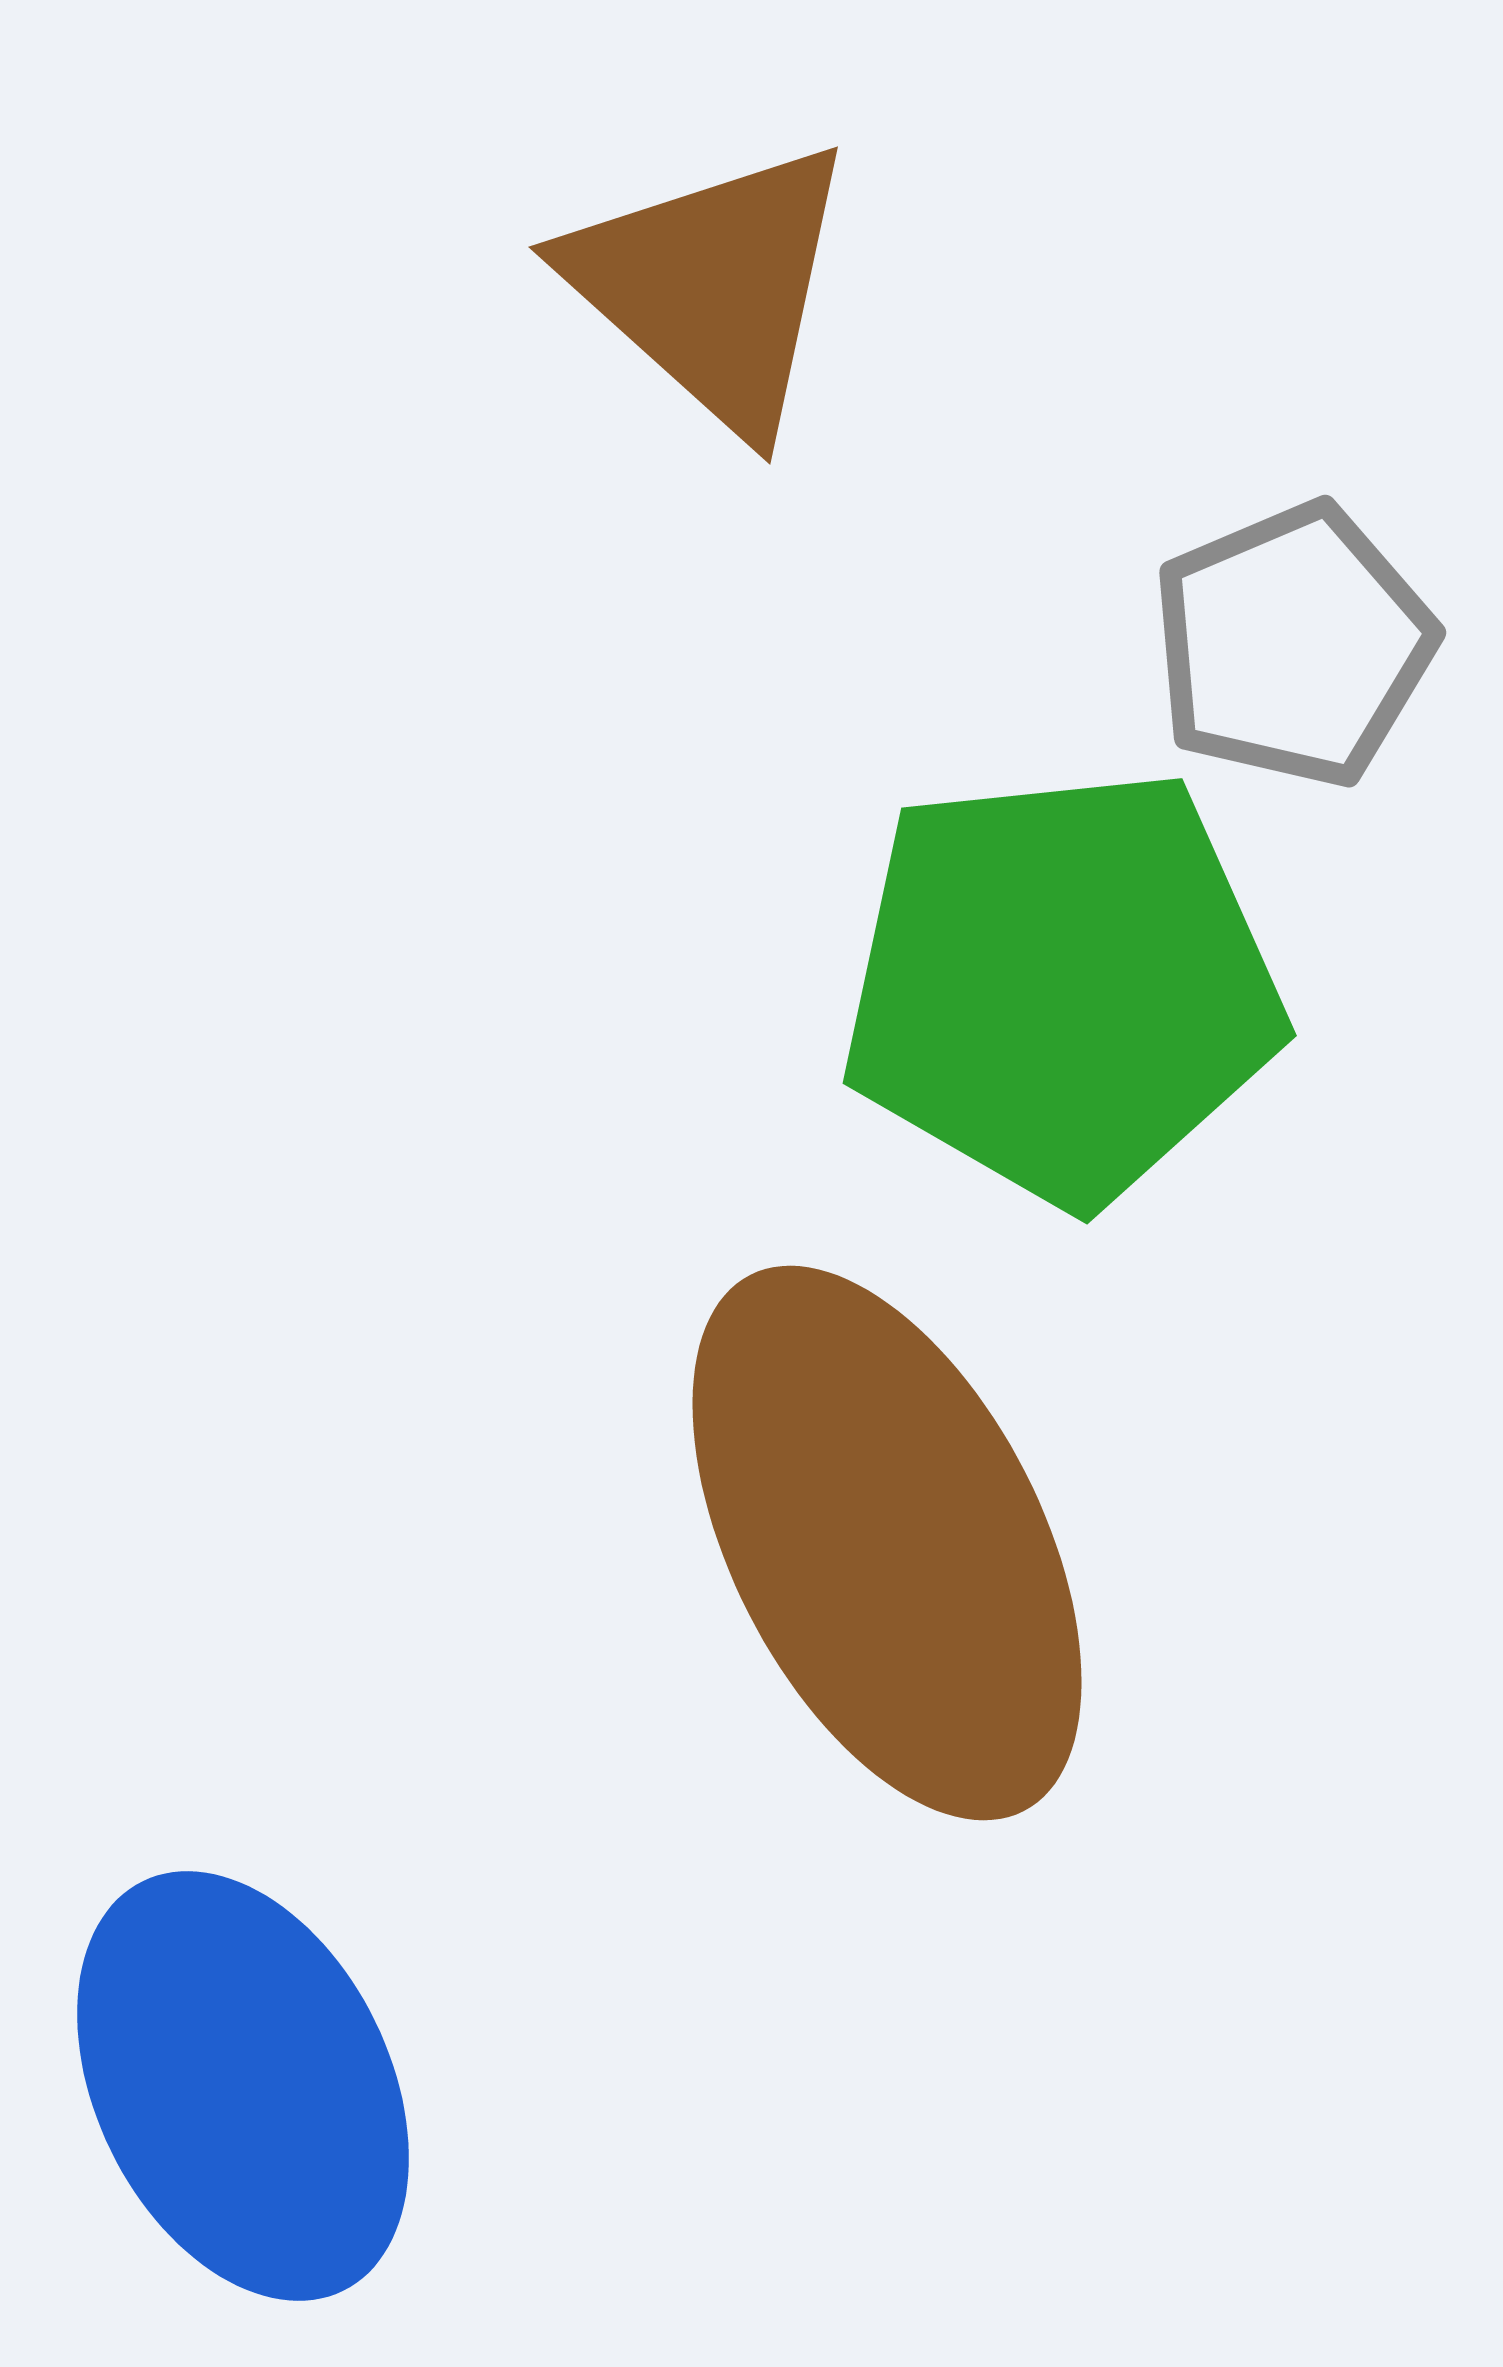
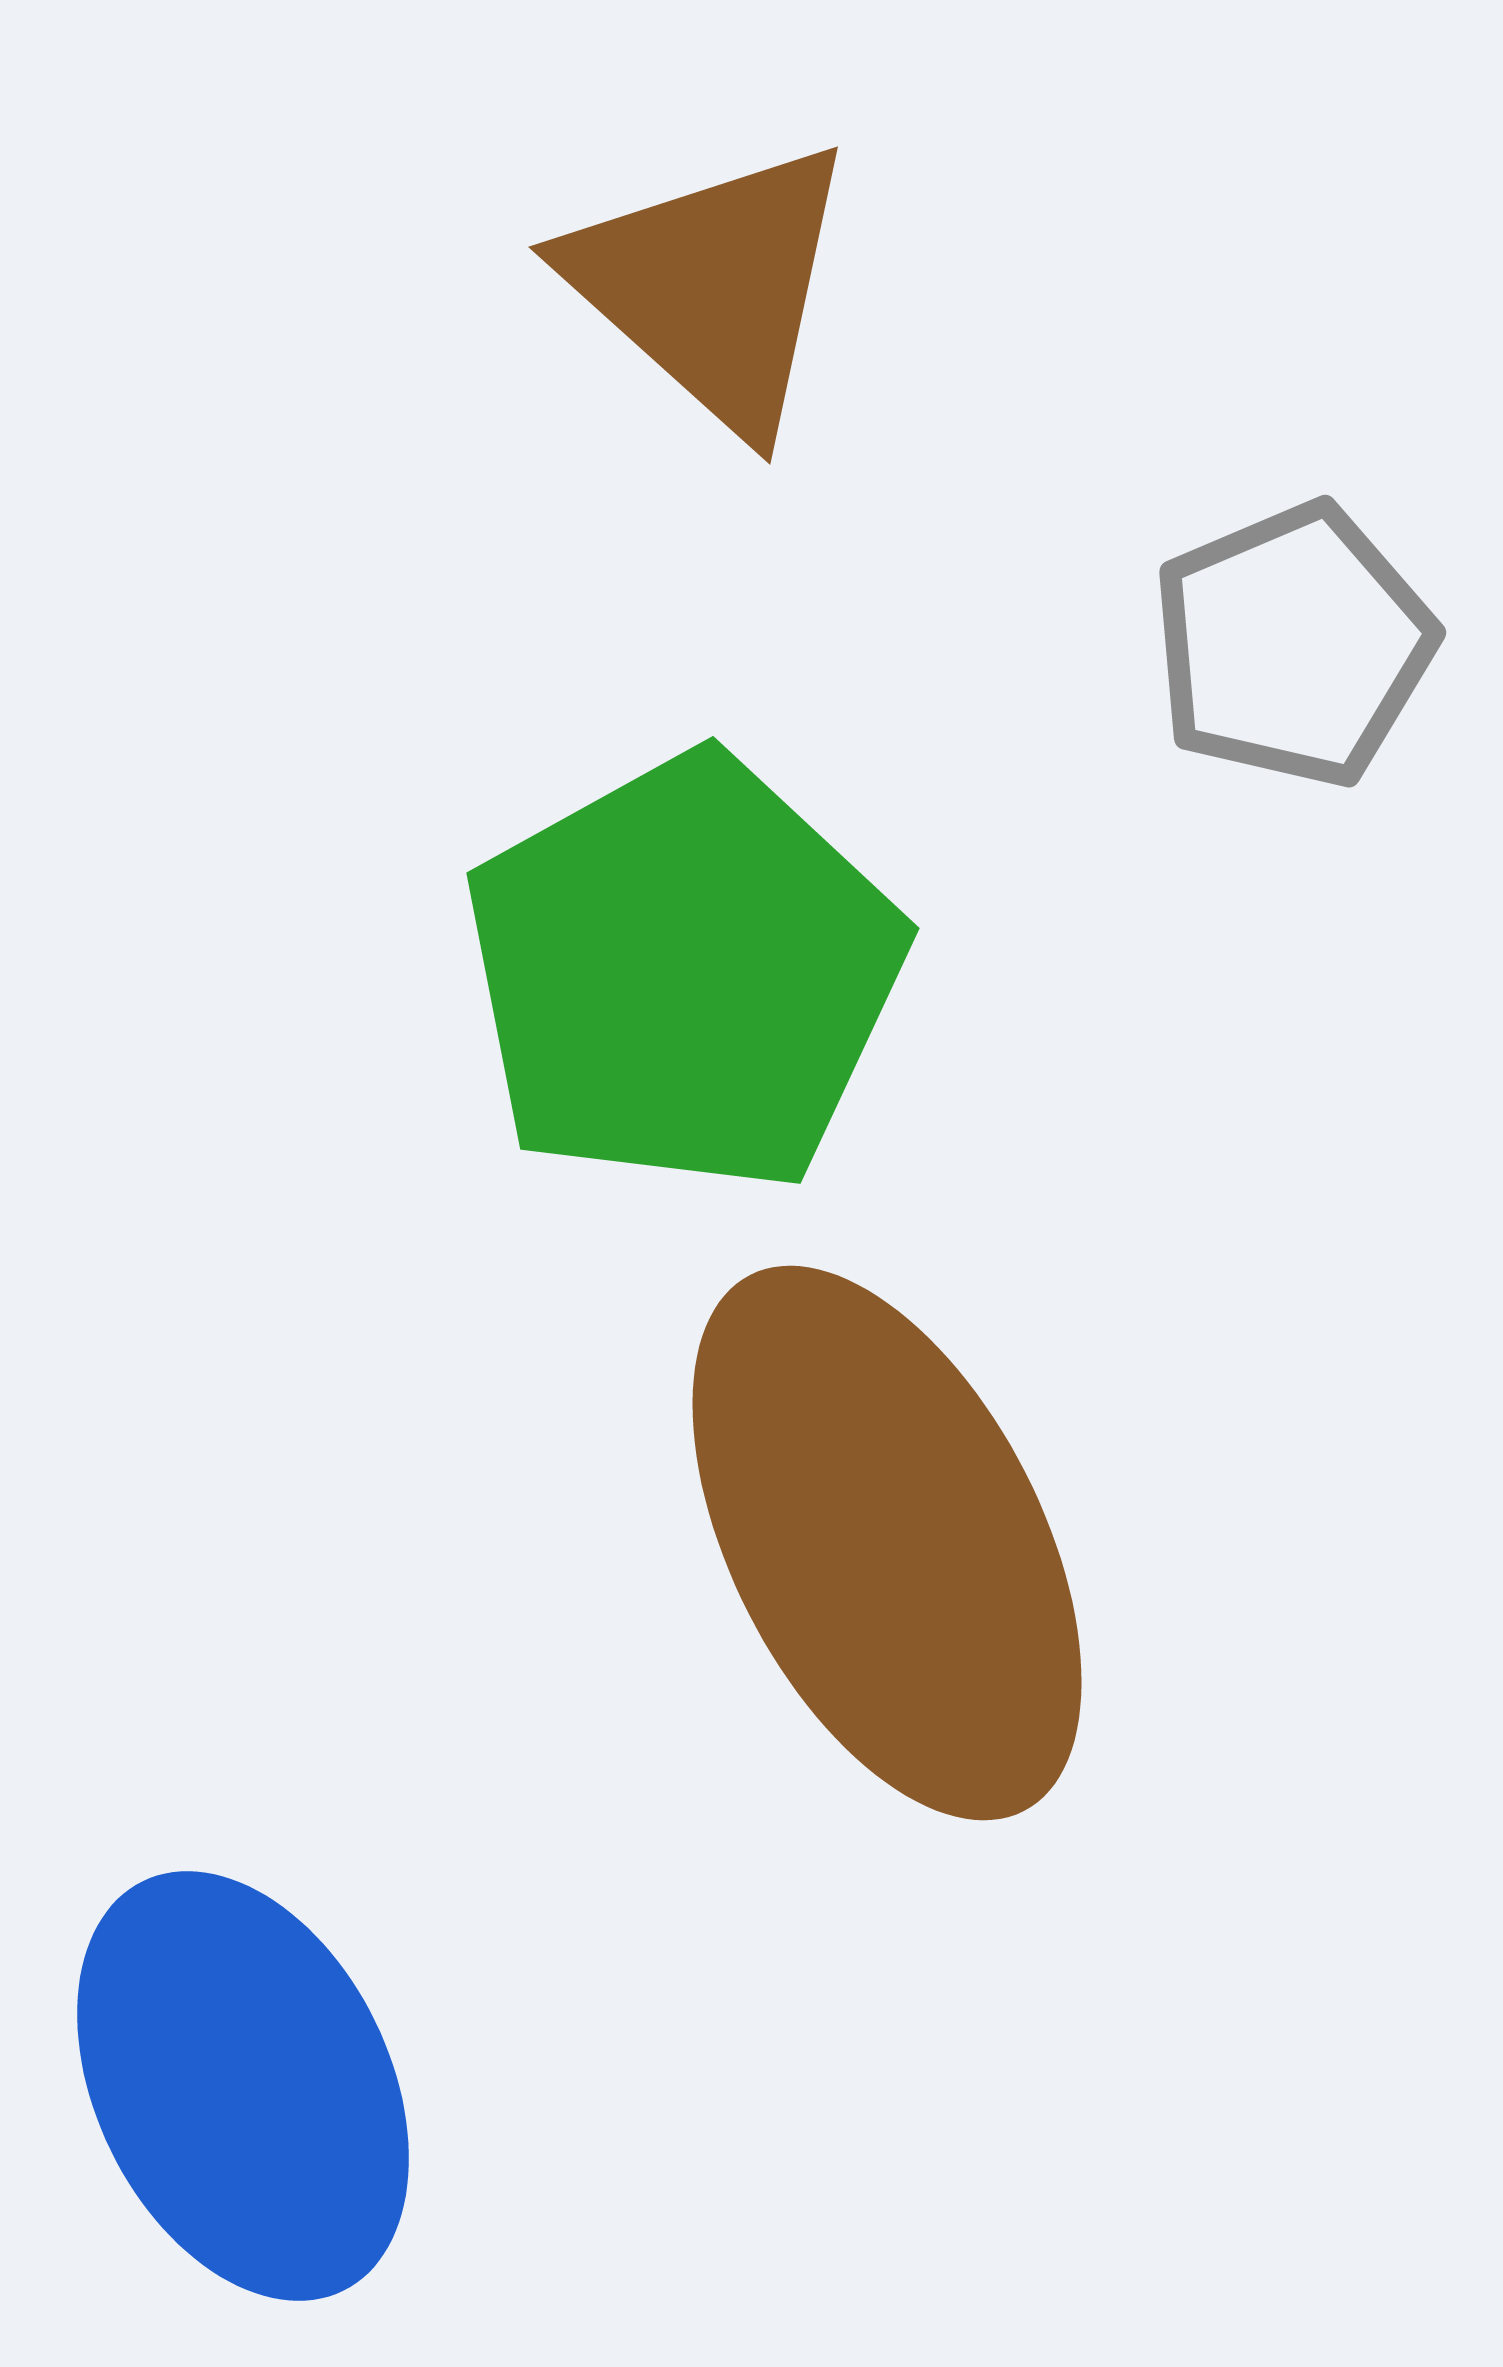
green pentagon: moved 378 px left, 12 px up; rotated 23 degrees counterclockwise
